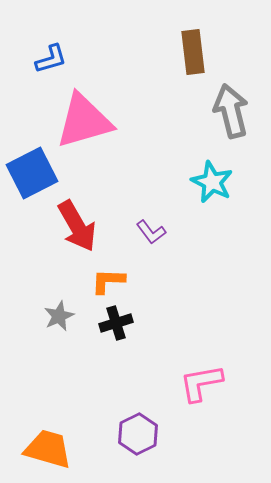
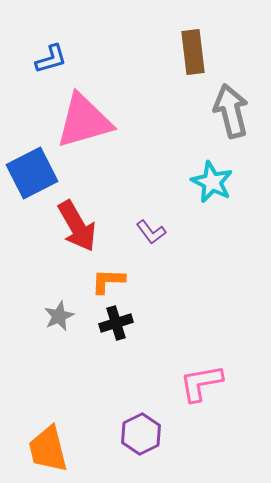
purple hexagon: moved 3 px right
orange trapezoid: rotated 120 degrees counterclockwise
